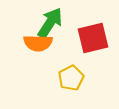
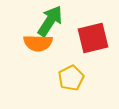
green arrow: moved 2 px up
